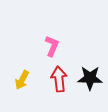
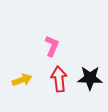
yellow arrow: rotated 138 degrees counterclockwise
